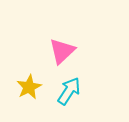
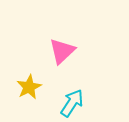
cyan arrow: moved 3 px right, 12 px down
